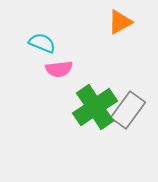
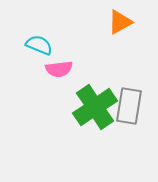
cyan semicircle: moved 3 px left, 2 px down
gray rectangle: moved 1 px right, 4 px up; rotated 27 degrees counterclockwise
